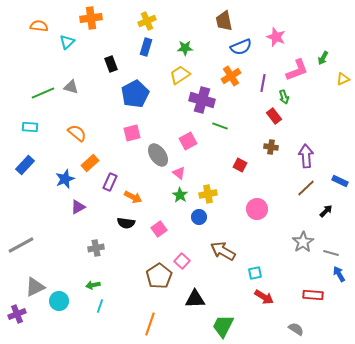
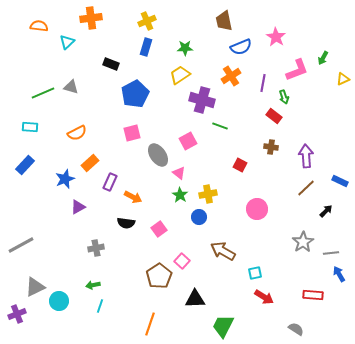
pink star at (276, 37): rotated 12 degrees clockwise
black rectangle at (111, 64): rotated 49 degrees counterclockwise
red rectangle at (274, 116): rotated 14 degrees counterclockwise
orange semicircle at (77, 133): rotated 114 degrees clockwise
gray line at (331, 253): rotated 21 degrees counterclockwise
